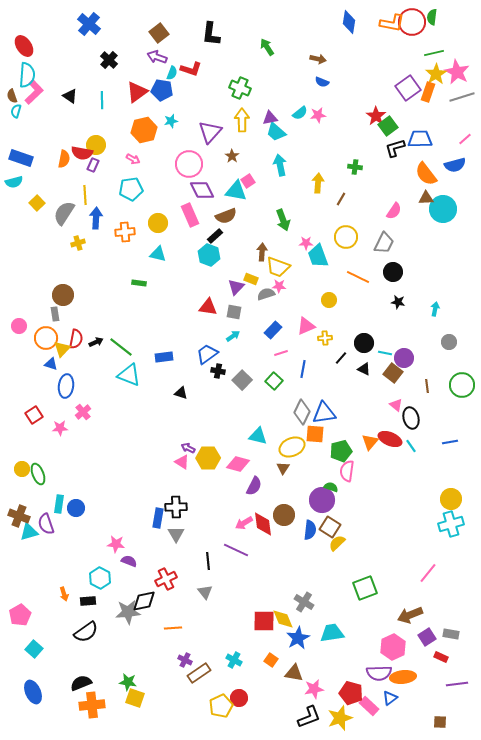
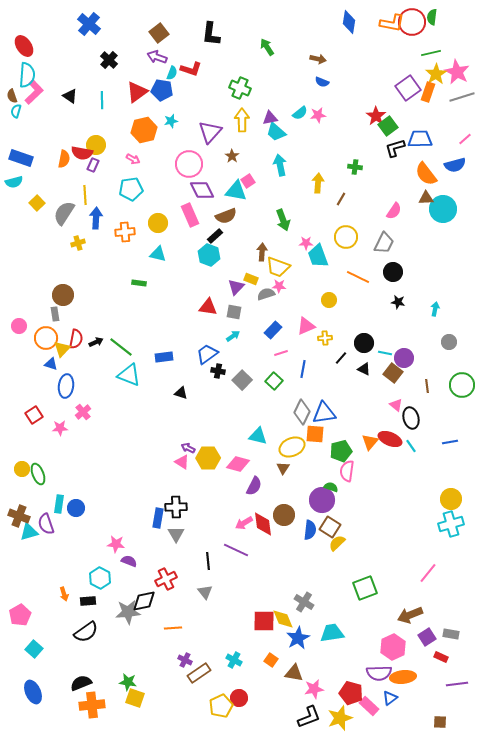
green line at (434, 53): moved 3 px left
